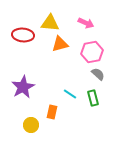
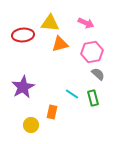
red ellipse: rotated 10 degrees counterclockwise
cyan line: moved 2 px right
